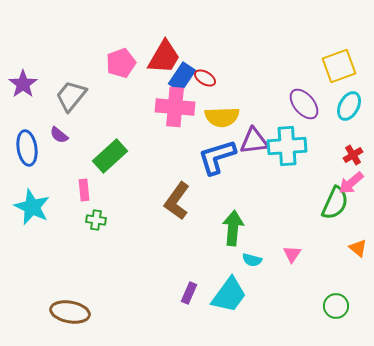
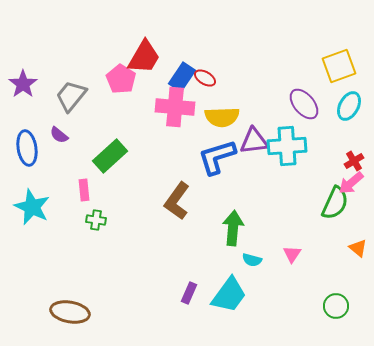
red trapezoid: moved 20 px left
pink pentagon: moved 16 px down; rotated 20 degrees counterclockwise
red cross: moved 1 px right, 6 px down
